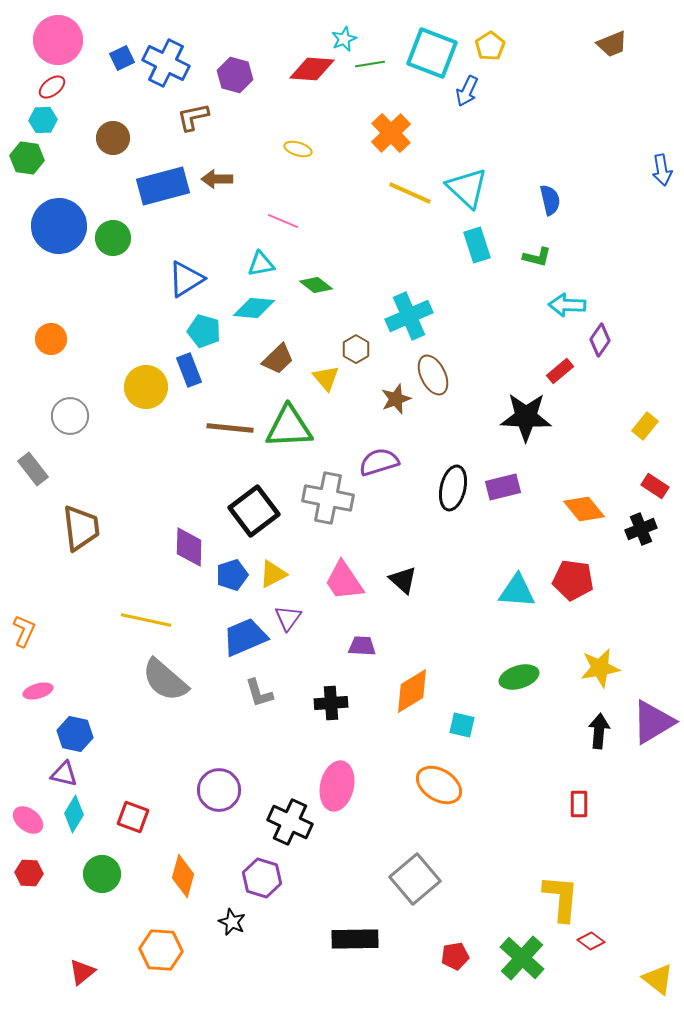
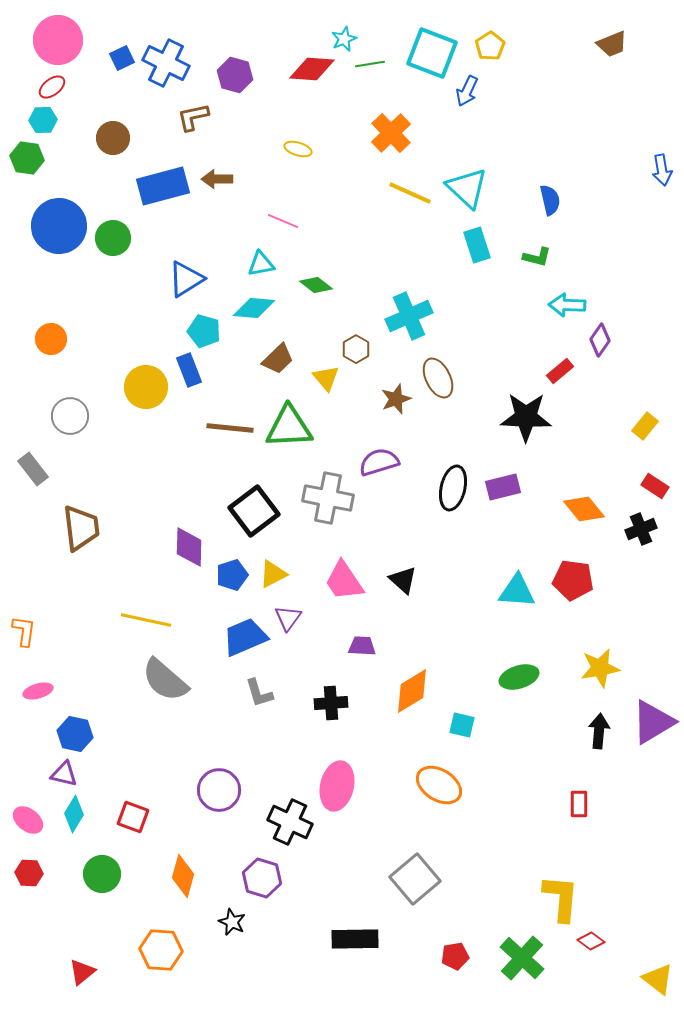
brown ellipse at (433, 375): moved 5 px right, 3 px down
orange L-shape at (24, 631): rotated 16 degrees counterclockwise
